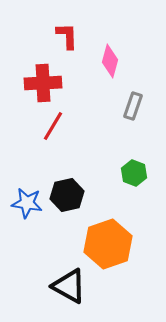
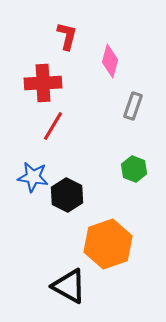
red L-shape: rotated 16 degrees clockwise
green hexagon: moved 4 px up
black hexagon: rotated 20 degrees counterclockwise
blue star: moved 6 px right, 26 px up
